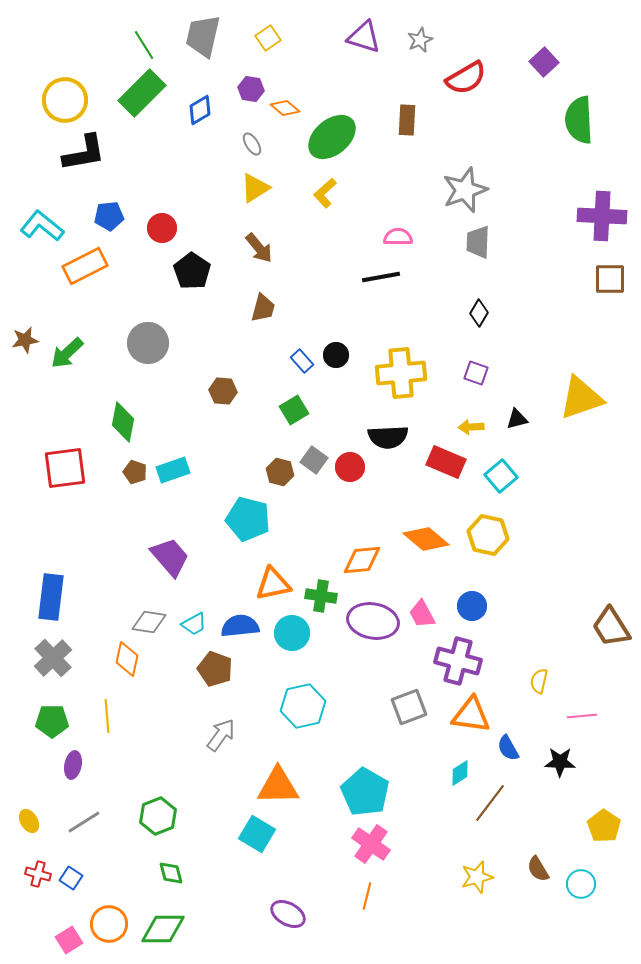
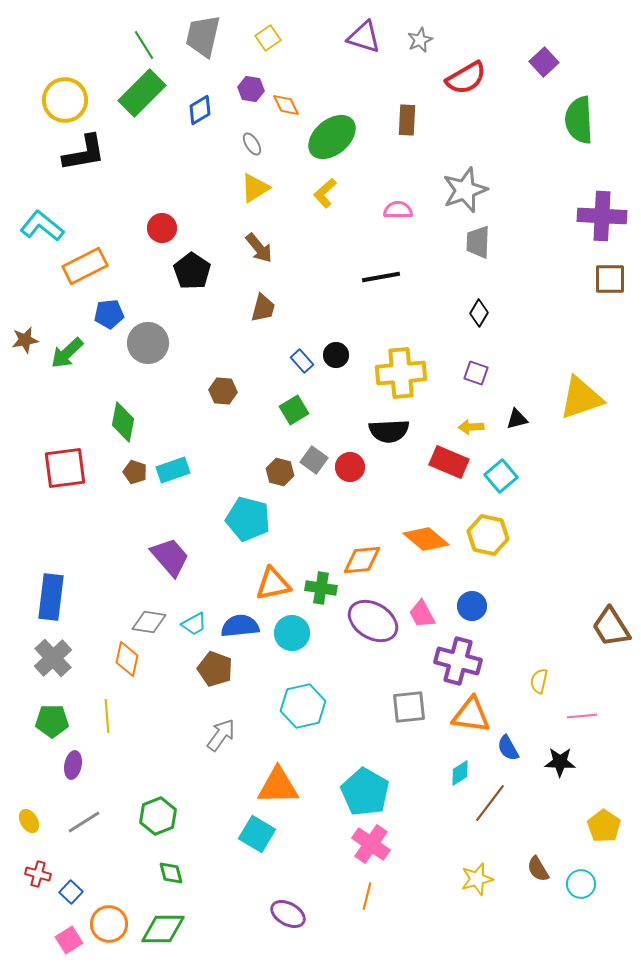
orange diamond at (285, 108): moved 1 px right, 3 px up; rotated 24 degrees clockwise
blue pentagon at (109, 216): moved 98 px down
pink semicircle at (398, 237): moved 27 px up
black semicircle at (388, 437): moved 1 px right, 6 px up
red rectangle at (446, 462): moved 3 px right
green cross at (321, 596): moved 8 px up
purple ellipse at (373, 621): rotated 21 degrees clockwise
gray square at (409, 707): rotated 15 degrees clockwise
yellow star at (477, 877): moved 2 px down
blue square at (71, 878): moved 14 px down; rotated 10 degrees clockwise
